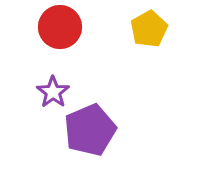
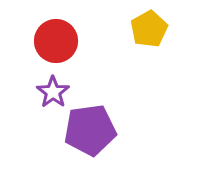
red circle: moved 4 px left, 14 px down
purple pentagon: rotated 15 degrees clockwise
